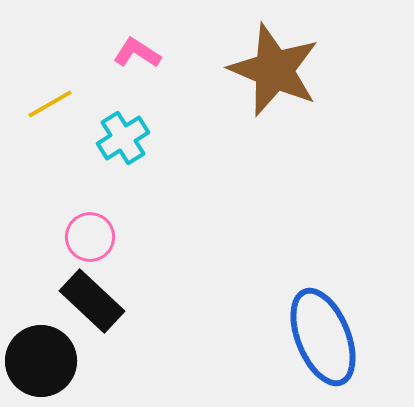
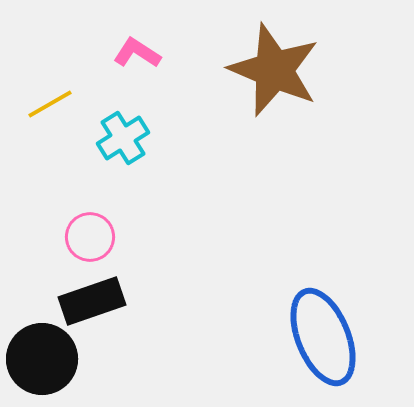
black rectangle: rotated 62 degrees counterclockwise
black circle: moved 1 px right, 2 px up
